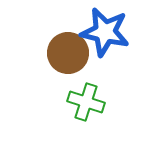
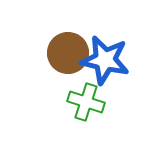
blue star: moved 28 px down
